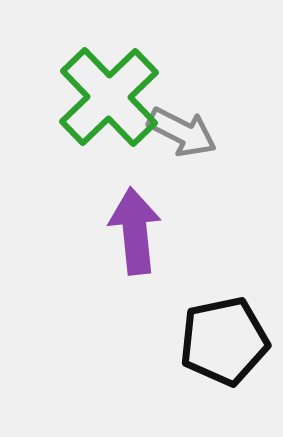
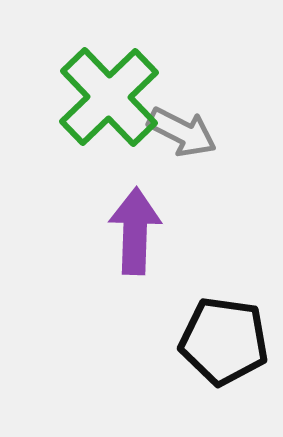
purple arrow: rotated 8 degrees clockwise
black pentagon: rotated 20 degrees clockwise
